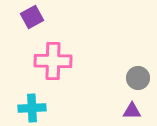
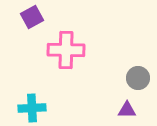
pink cross: moved 13 px right, 11 px up
purple triangle: moved 5 px left, 1 px up
